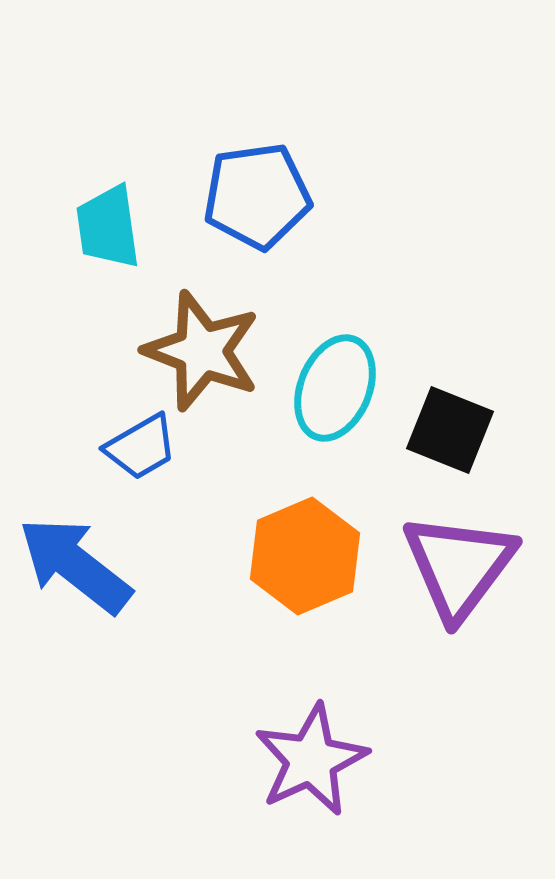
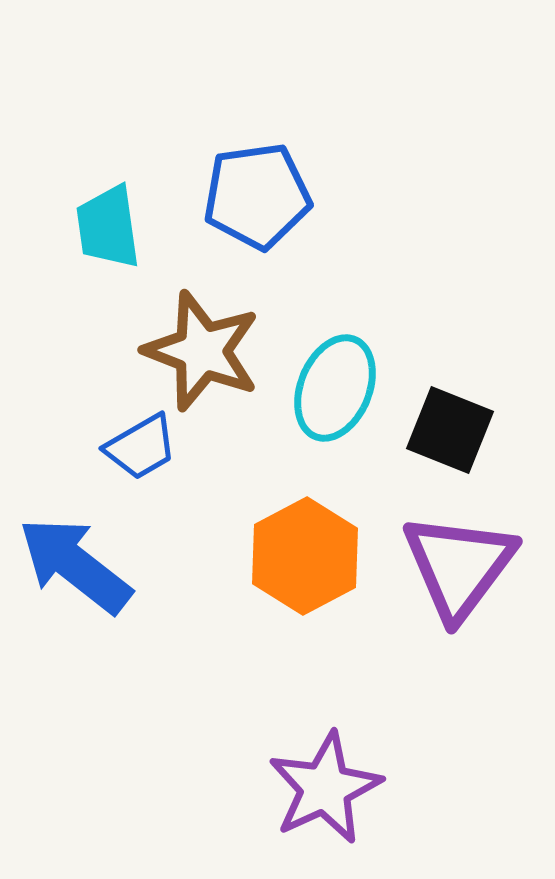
orange hexagon: rotated 5 degrees counterclockwise
purple star: moved 14 px right, 28 px down
